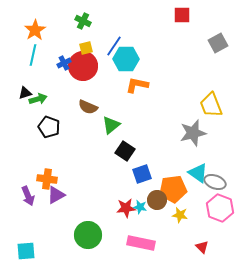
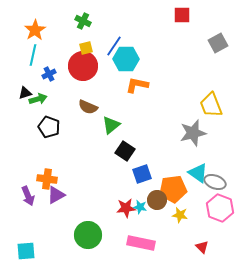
blue cross: moved 15 px left, 11 px down
